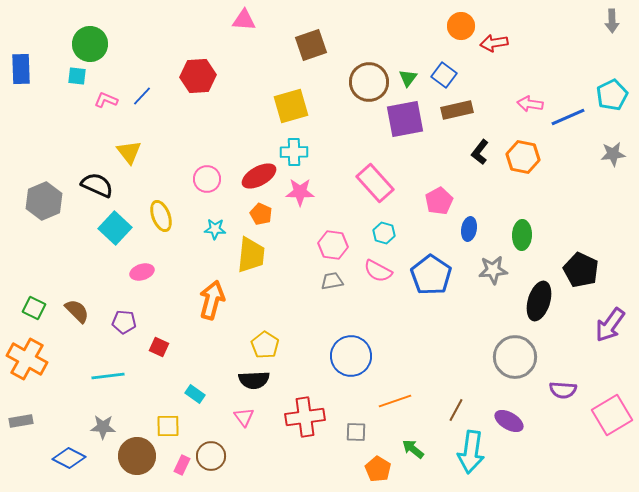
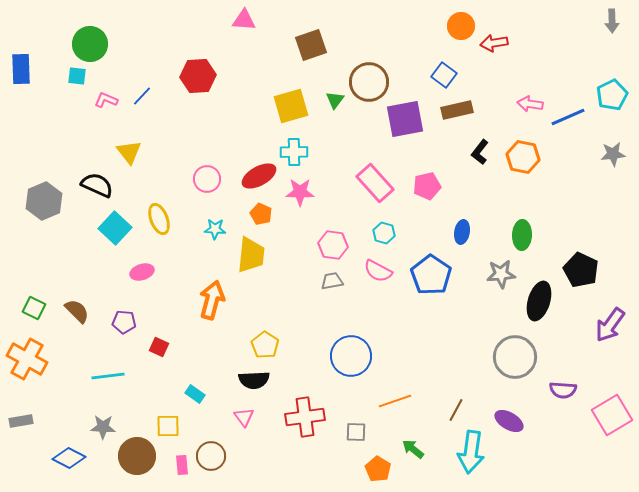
green triangle at (408, 78): moved 73 px left, 22 px down
pink pentagon at (439, 201): moved 12 px left, 15 px up; rotated 16 degrees clockwise
yellow ellipse at (161, 216): moved 2 px left, 3 px down
blue ellipse at (469, 229): moved 7 px left, 3 px down
gray star at (493, 270): moved 8 px right, 4 px down
pink rectangle at (182, 465): rotated 30 degrees counterclockwise
